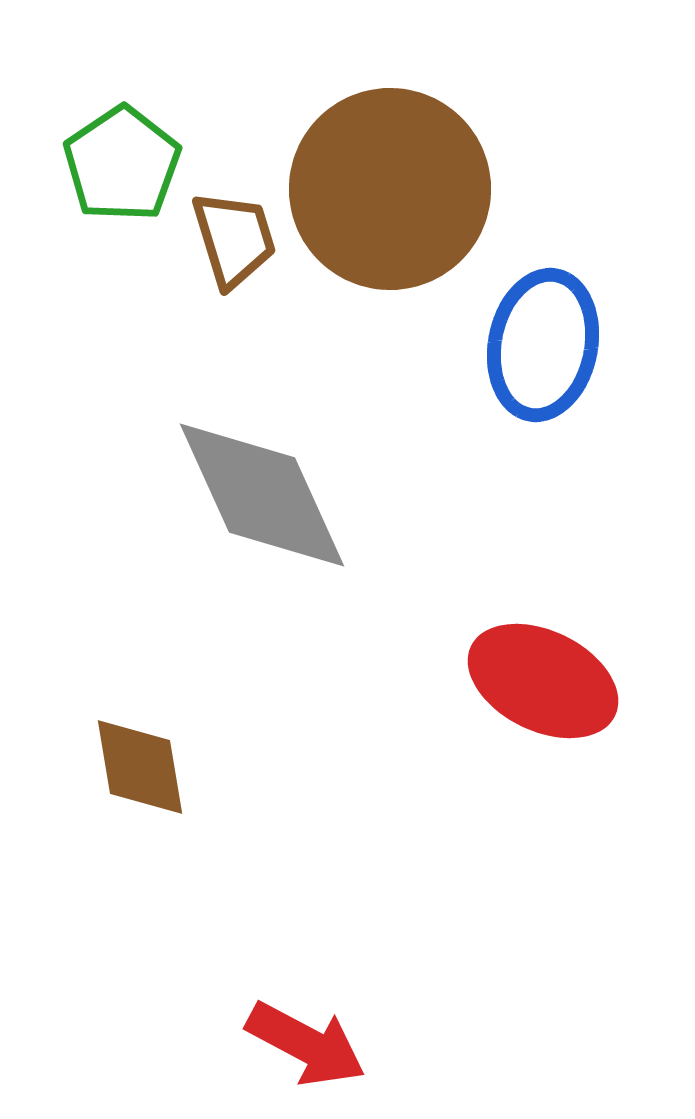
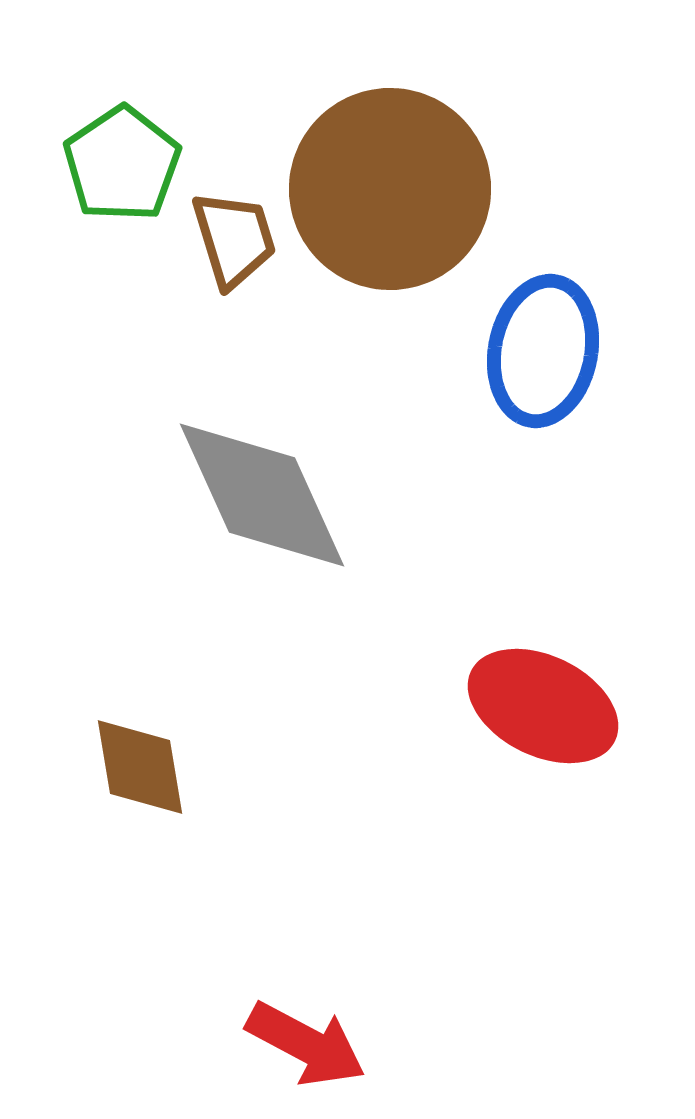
blue ellipse: moved 6 px down
red ellipse: moved 25 px down
